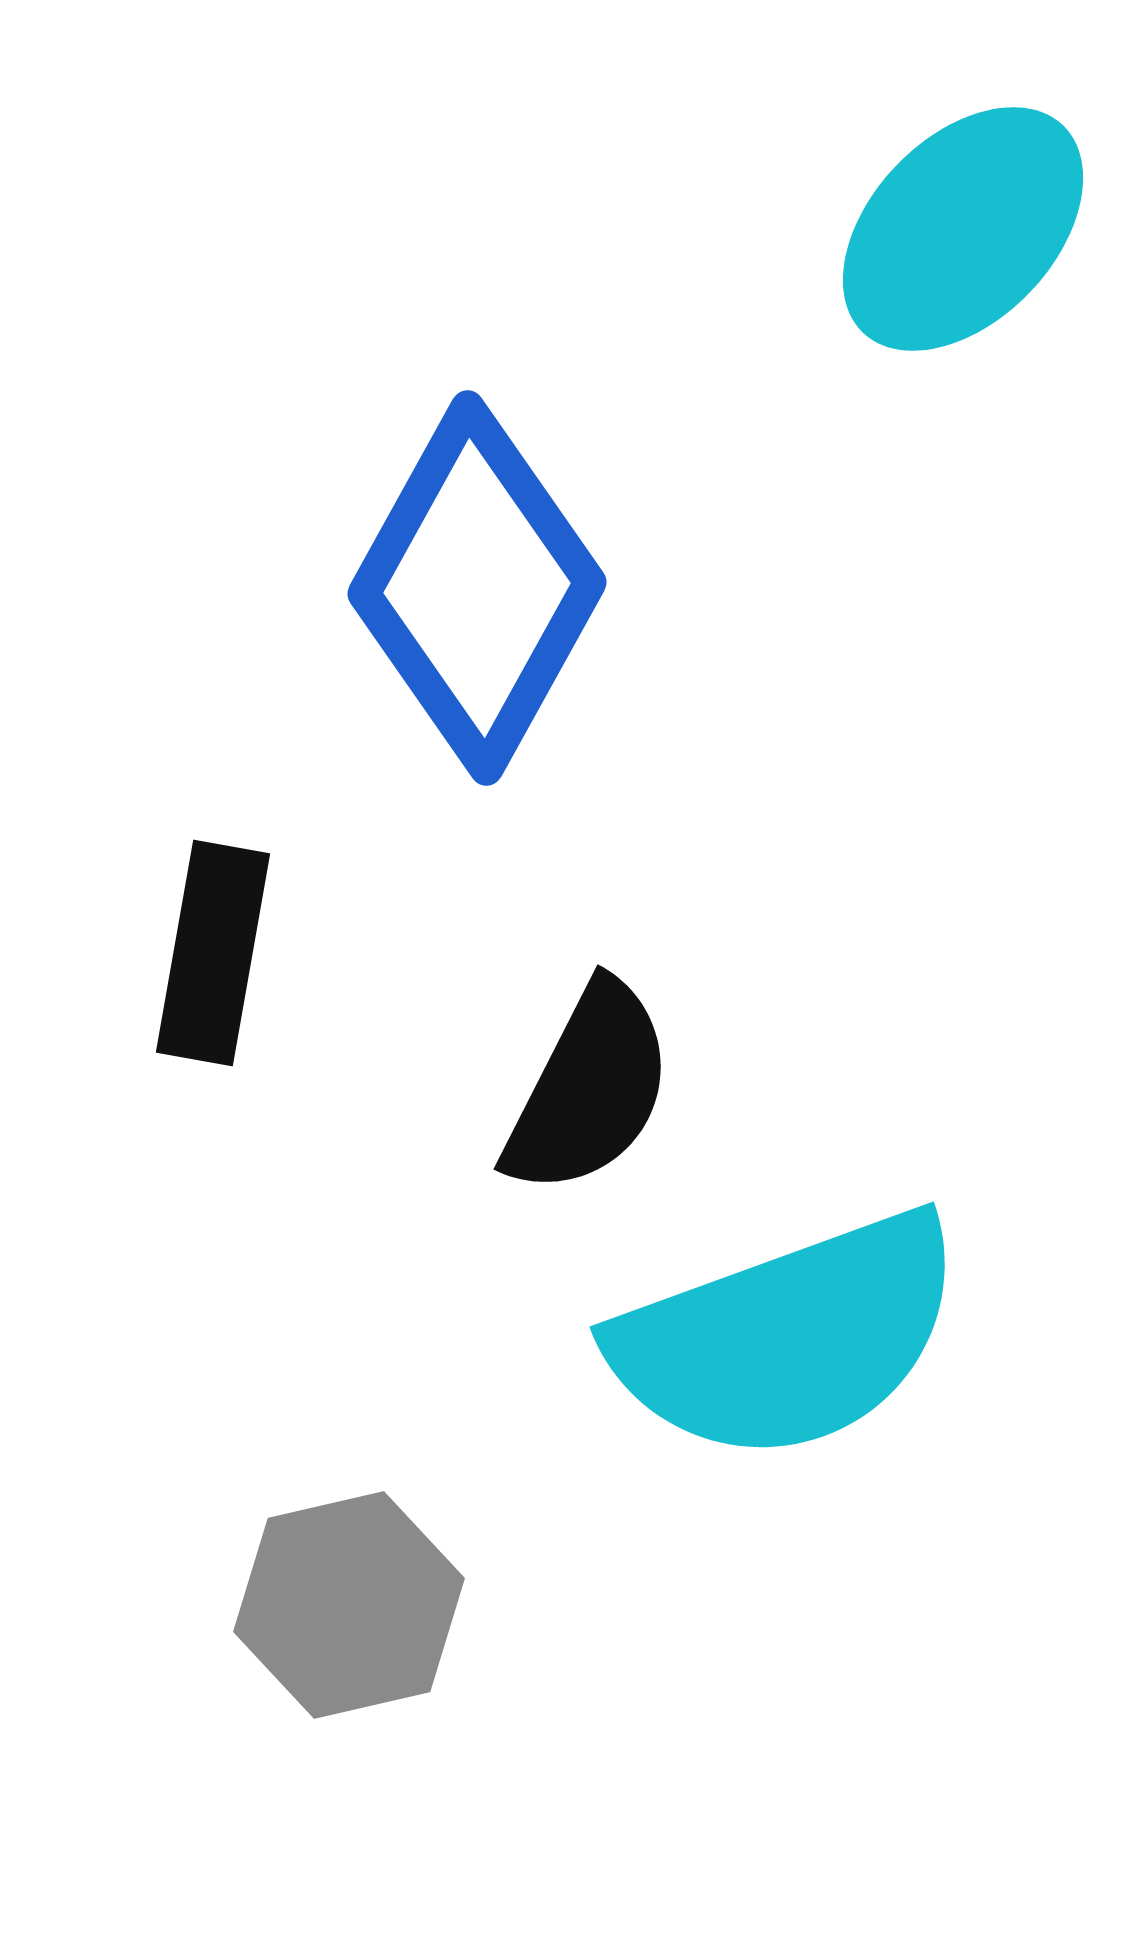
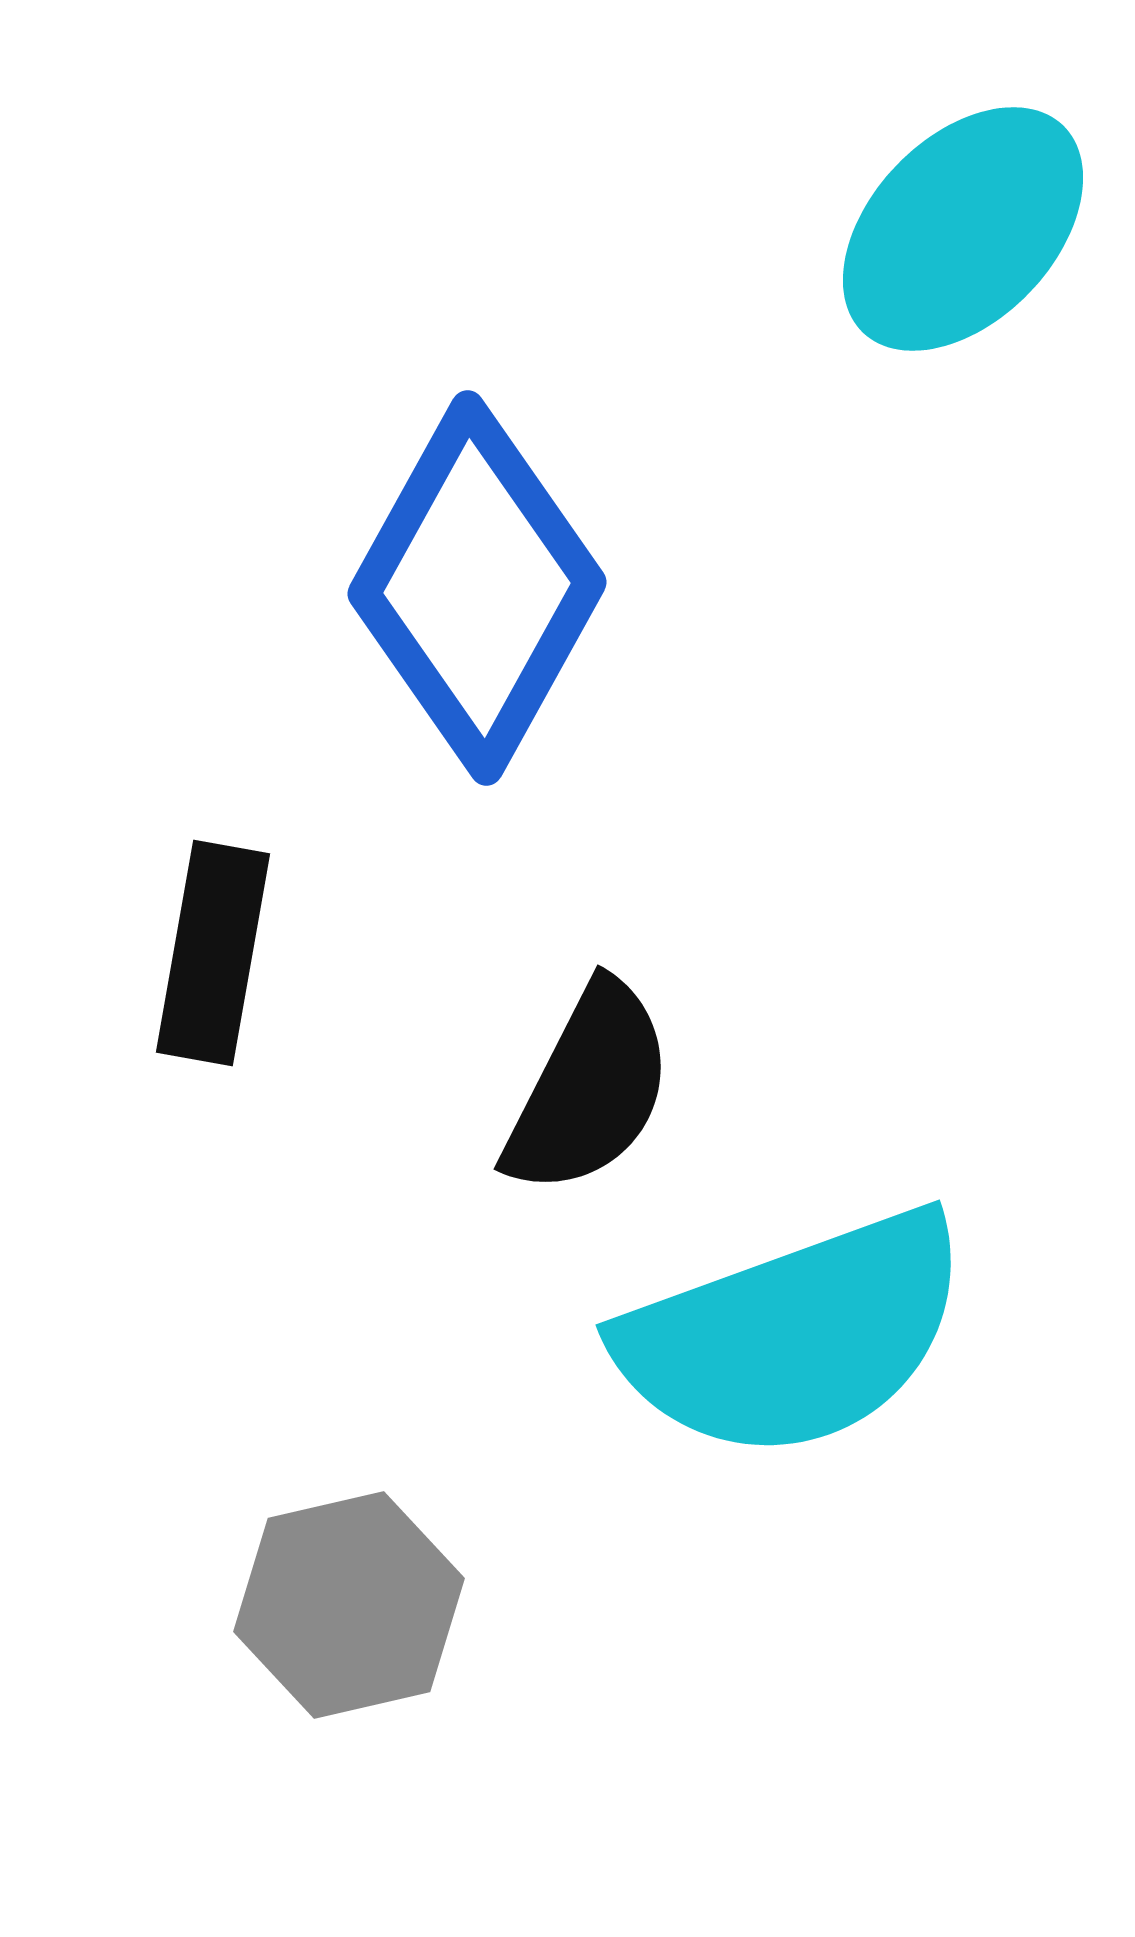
cyan semicircle: moved 6 px right, 2 px up
